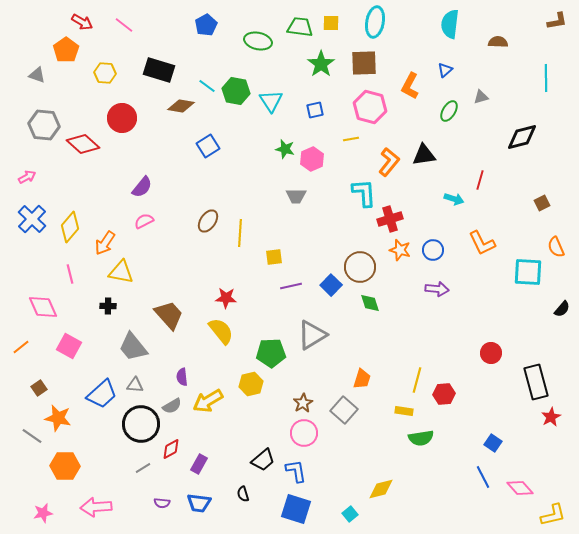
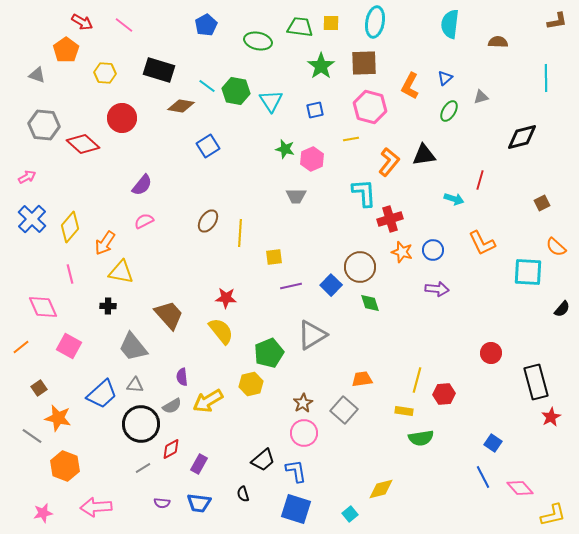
green star at (321, 64): moved 2 px down
blue triangle at (445, 70): moved 8 px down
purple semicircle at (142, 187): moved 2 px up
orange semicircle at (556, 247): rotated 25 degrees counterclockwise
orange star at (400, 250): moved 2 px right, 2 px down
green pentagon at (271, 353): moved 2 px left; rotated 20 degrees counterclockwise
orange trapezoid at (362, 379): rotated 115 degrees counterclockwise
orange hexagon at (65, 466): rotated 20 degrees clockwise
